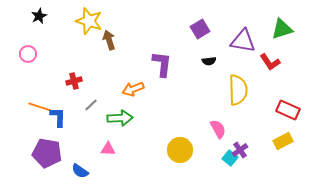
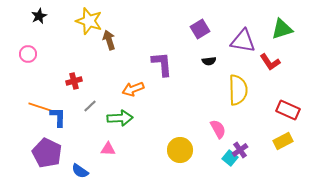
purple L-shape: rotated 12 degrees counterclockwise
gray line: moved 1 px left, 1 px down
purple pentagon: rotated 16 degrees clockwise
